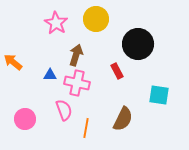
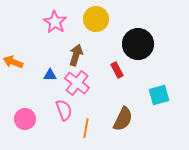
pink star: moved 1 px left, 1 px up
orange arrow: rotated 18 degrees counterclockwise
red rectangle: moved 1 px up
pink cross: rotated 25 degrees clockwise
cyan square: rotated 25 degrees counterclockwise
